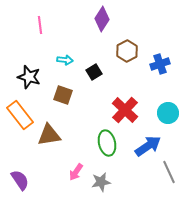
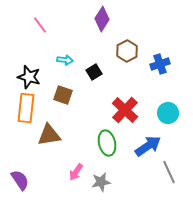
pink line: rotated 30 degrees counterclockwise
orange rectangle: moved 6 px right, 7 px up; rotated 44 degrees clockwise
